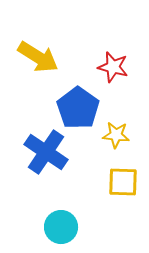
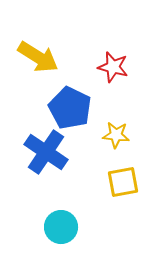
blue pentagon: moved 8 px left; rotated 9 degrees counterclockwise
yellow square: rotated 12 degrees counterclockwise
